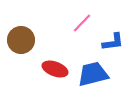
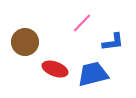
brown circle: moved 4 px right, 2 px down
